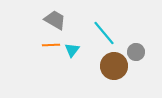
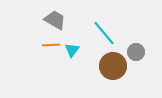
brown circle: moved 1 px left
